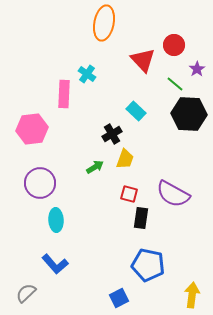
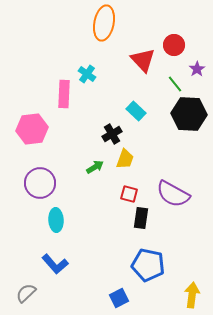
green line: rotated 12 degrees clockwise
